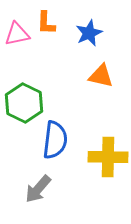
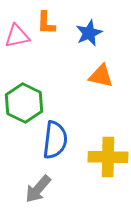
pink triangle: moved 2 px down
